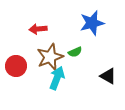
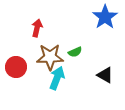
blue star: moved 13 px right, 6 px up; rotated 20 degrees counterclockwise
red arrow: moved 1 px left, 1 px up; rotated 108 degrees clockwise
brown star: rotated 20 degrees clockwise
red circle: moved 1 px down
black triangle: moved 3 px left, 1 px up
